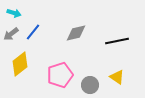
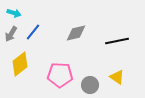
gray arrow: rotated 21 degrees counterclockwise
pink pentagon: rotated 20 degrees clockwise
